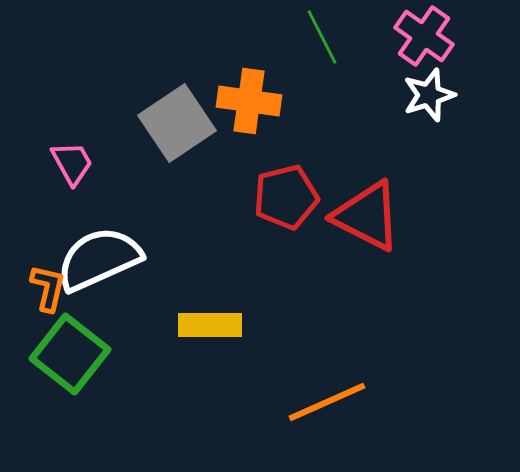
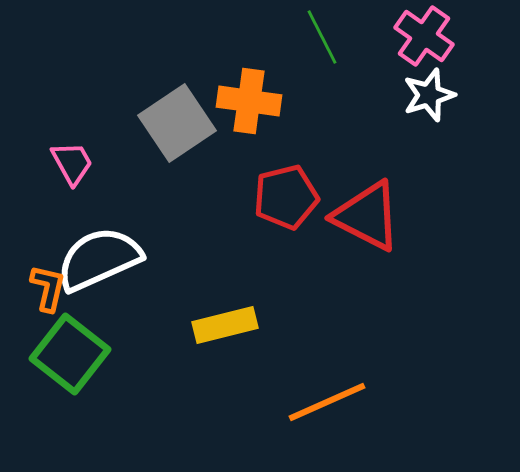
yellow rectangle: moved 15 px right; rotated 14 degrees counterclockwise
